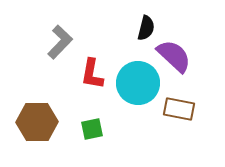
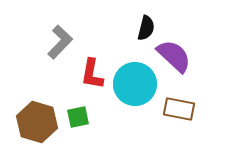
cyan circle: moved 3 px left, 1 px down
brown hexagon: rotated 18 degrees clockwise
green square: moved 14 px left, 12 px up
